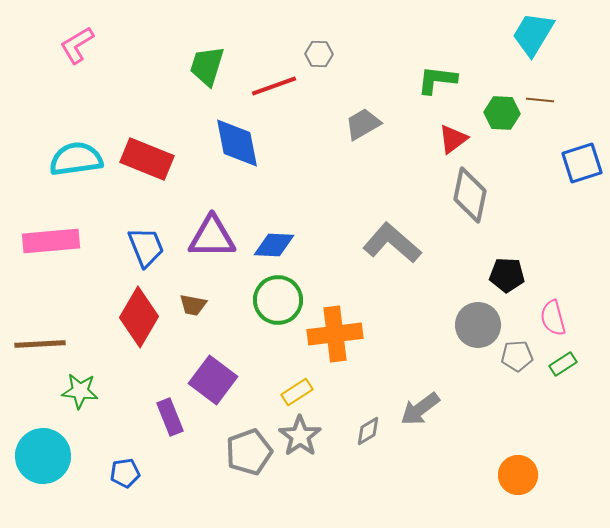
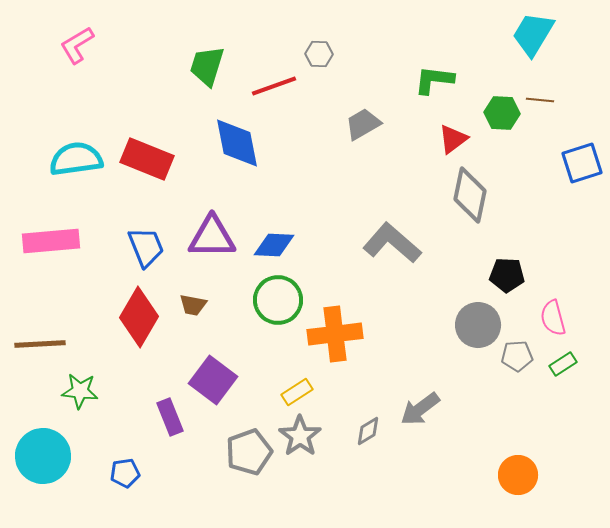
green L-shape at (437, 80): moved 3 px left
